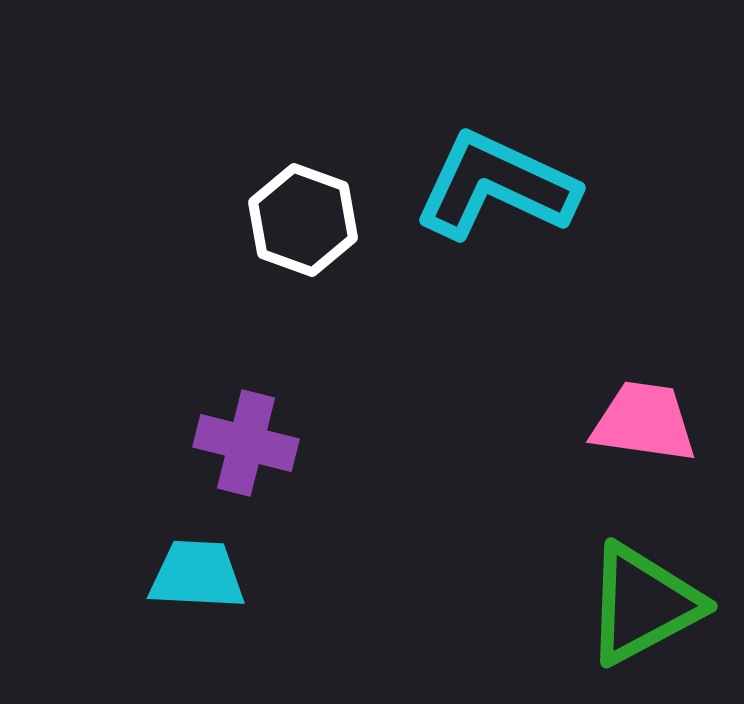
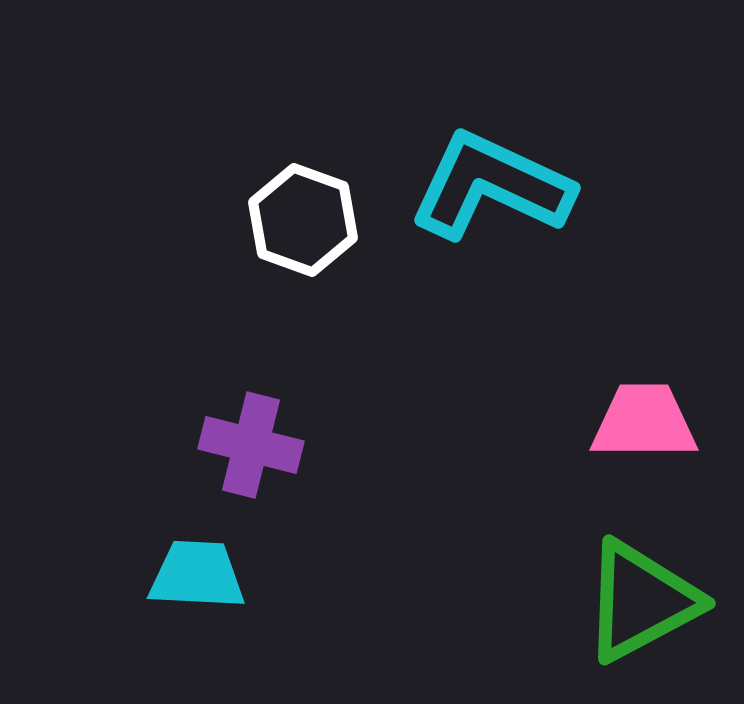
cyan L-shape: moved 5 px left
pink trapezoid: rotated 8 degrees counterclockwise
purple cross: moved 5 px right, 2 px down
green triangle: moved 2 px left, 3 px up
